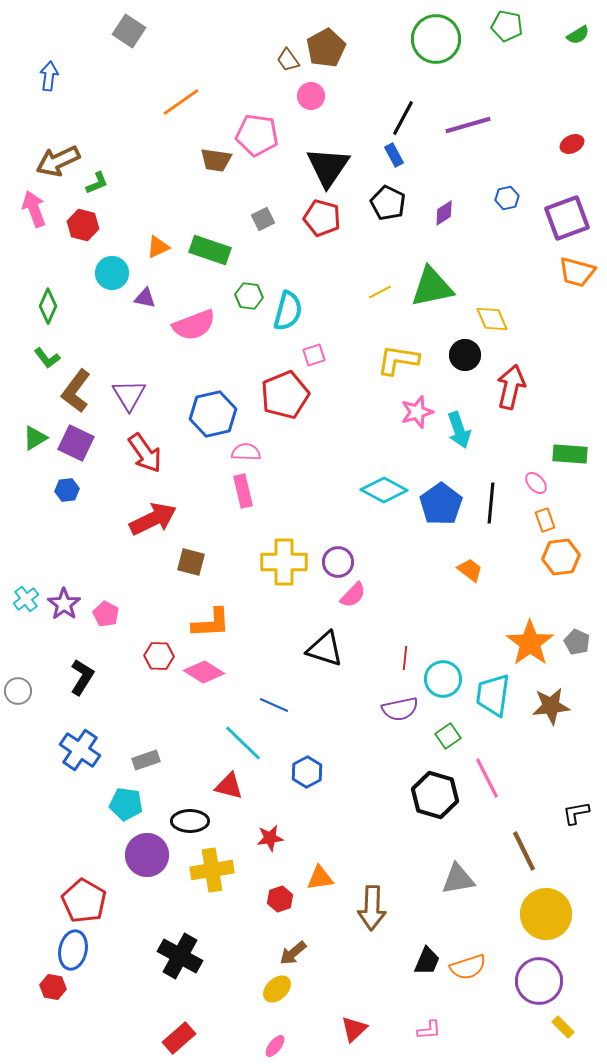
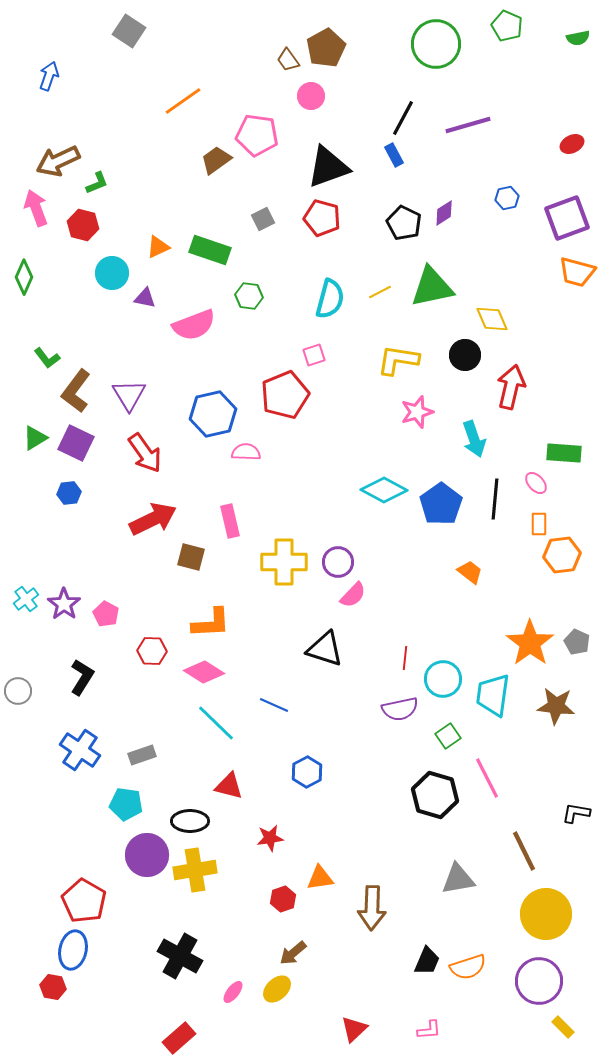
green pentagon at (507, 26): rotated 12 degrees clockwise
green semicircle at (578, 35): moved 3 px down; rotated 20 degrees clockwise
green circle at (436, 39): moved 5 px down
blue arrow at (49, 76): rotated 12 degrees clockwise
orange line at (181, 102): moved 2 px right, 1 px up
brown trapezoid at (216, 160): rotated 136 degrees clockwise
black triangle at (328, 167): rotated 36 degrees clockwise
black pentagon at (388, 203): moved 16 px right, 20 px down
pink arrow at (34, 209): moved 2 px right, 1 px up
green diamond at (48, 306): moved 24 px left, 29 px up
cyan semicircle at (288, 311): moved 42 px right, 12 px up
cyan arrow at (459, 430): moved 15 px right, 9 px down
green rectangle at (570, 454): moved 6 px left, 1 px up
blue hexagon at (67, 490): moved 2 px right, 3 px down
pink rectangle at (243, 491): moved 13 px left, 30 px down
black line at (491, 503): moved 4 px right, 4 px up
orange rectangle at (545, 520): moved 6 px left, 4 px down; rotated 20 degrees clockwise
orange hexagon at (561, 557): moved 1 px right, 2 px up
brown square at (191, 562): moved 5 px up
orange trapezoid at (470, 570): moved 2 px down
red hexagon at (159, 656): moved 7 px left, 5 px up
brown star at (551, 706): moved 5 px right; rotated 12 degrees clockwise
cyan line at (243, 743): moved 27 px left, 20 px up
gray rectangle at (146, 760): moved 4 px left, 5 px up
black L-shape at (576, 813): rotated 20 degrees clockwise
yellow cross at (212, 870): moved 17 px left
red hexagon at (280, 899): moved 3 px right
pink ellipse at (275, 1046): moved 42 px left, 54 px up
